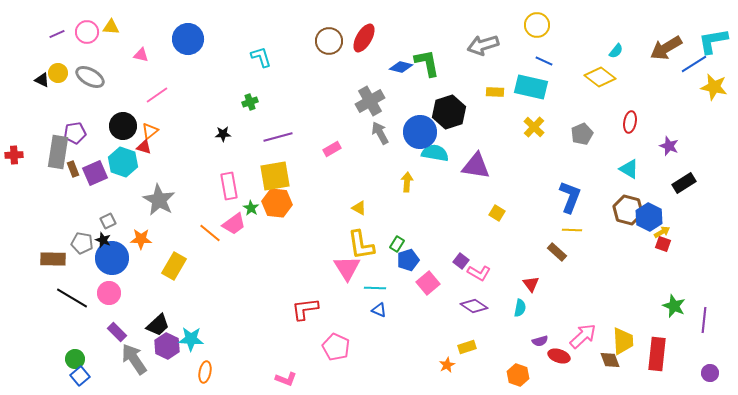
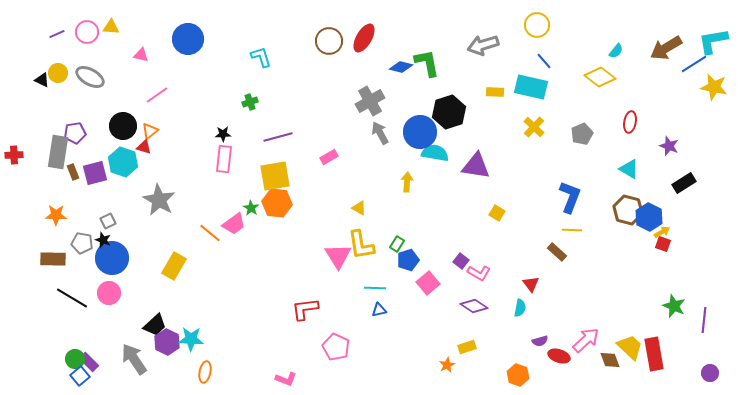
blue line at (544, 61): rotated 24 degrees clockwise
pink rectangle at (332, 149): moved 3 px left, 8 px down
brown rectangle at (73, 169): moved 3 px down
purple square at (95, 173): rotated 10 degrees clockwise
pink rectangle at (229, 186): moved 5 px left, 27 px up; rotated 16 degrees clockwise
orange star at (141, 239): moved 85 px left, 24 px up
pink triangle at (347, 268): moved 9 px left, 12 px up
blue triangle at (379, 310): rotated 35 degrees counterclockwise
black trapezoid at (158, 325): moved 3 px left
purple rectangle at (117, 332): moved 28 px left, 30 px down
pink arrow at (583, 336): moved 3 px right, 4 px down
yellow trapezoid at (623, 341): moved 7 px right, 6 px down; rotated 44 degrees counterclockwise
purple hexagon at (167, 346): moved 4 px up
red rectangle at (657, 354): moved 3 px left; rotated 16 degrees counterclockwise
